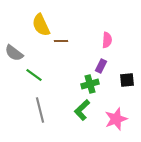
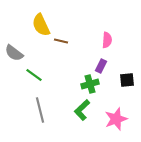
brown line: rotated 16 degrees clockwise
